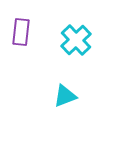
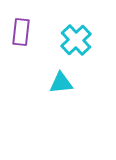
cyan triangle: moved 4 px left, 13 px up; rotated 15 degrees clockwise
